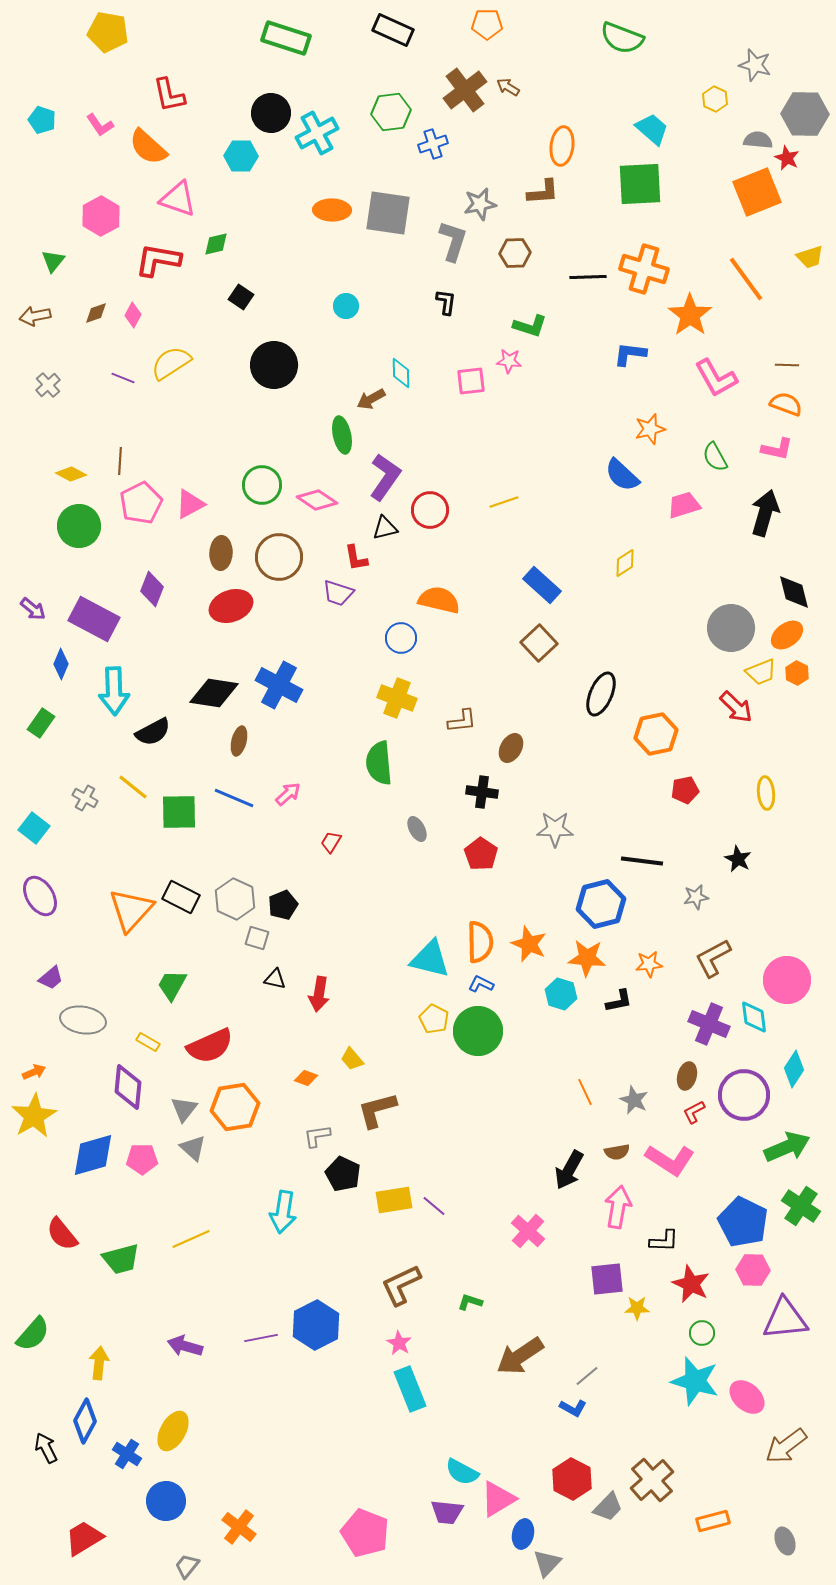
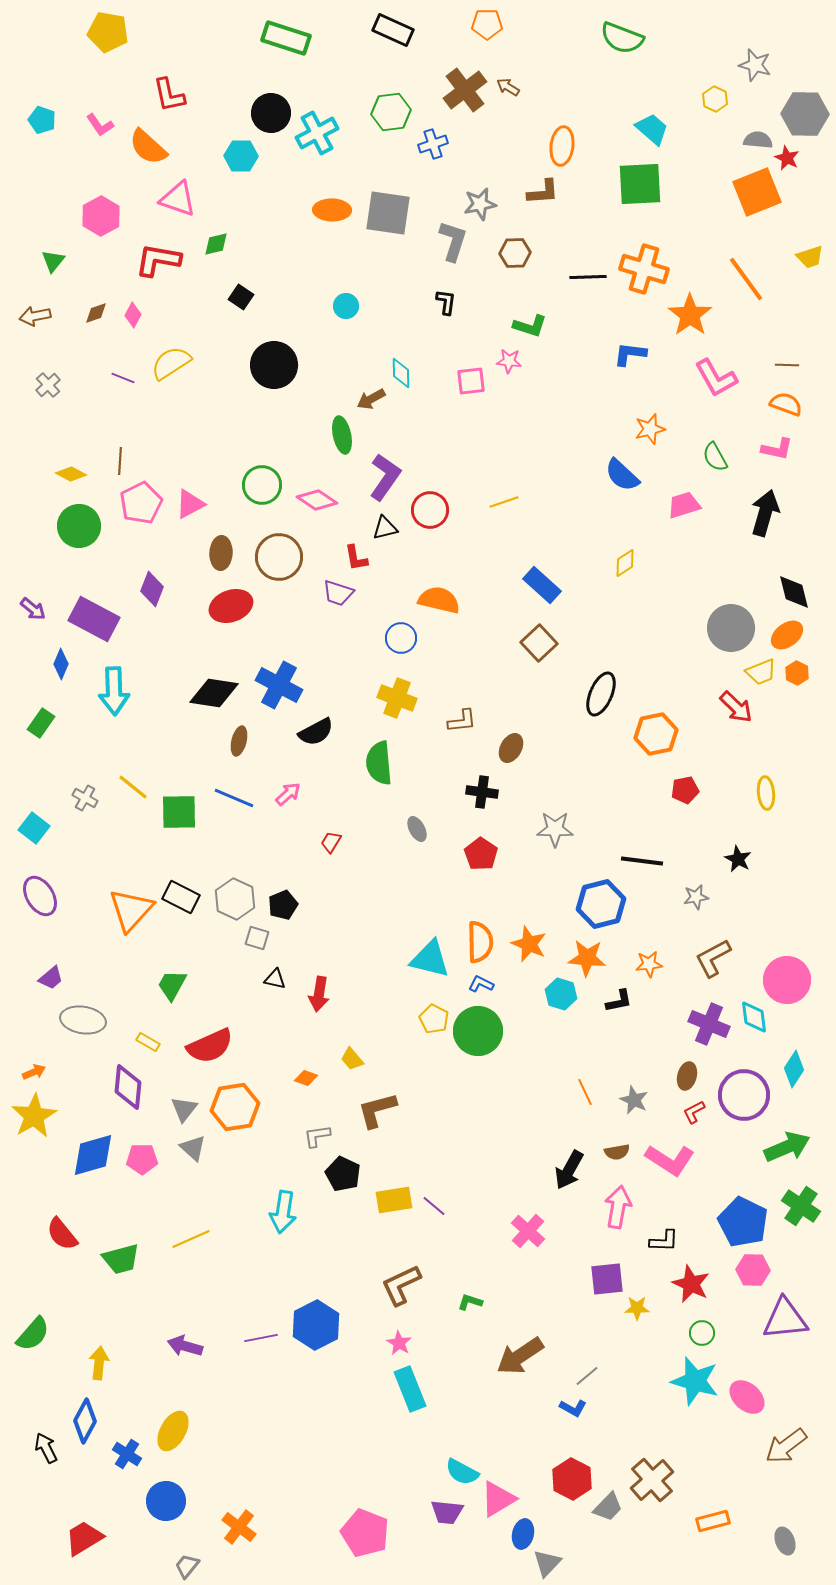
black semicircle at (153, 732): moved 163 px right
